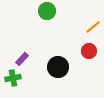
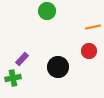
orange line: rotated 28 degrees clockwise
